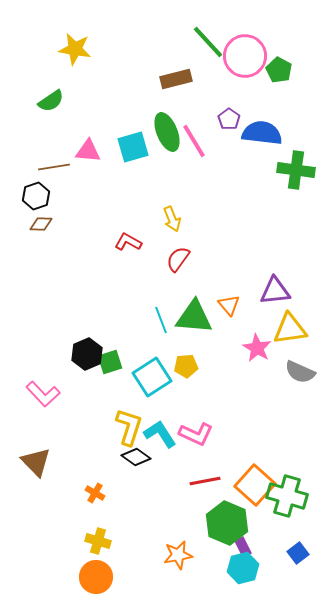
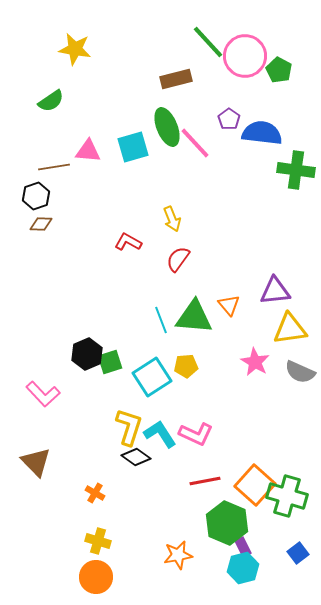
green ellipse at (167, 132): moved 5 px up
pink line at (194, 141): moved 1 px right, 2 px down; rotated 12 degrees counterclockwise
pink star at (257, 348): moved 2 px left, 14 px down
